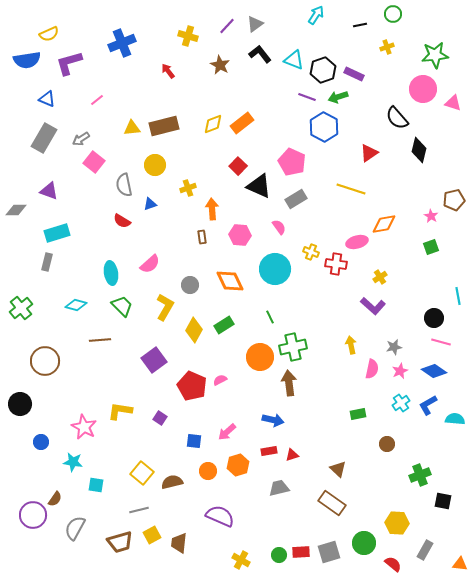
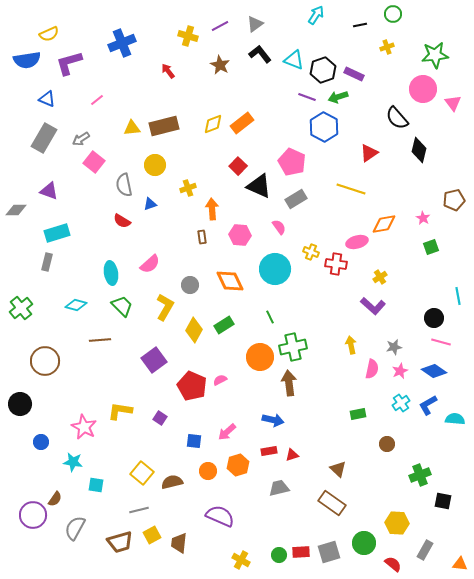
purple line at (227, 26): moved 7 px left; rotated 18 degrees clockwise
pink triangle at (453, 103): rotated 36 degrees clockwise
pink star at (431, 216): moved 8 px left, 2 px down
